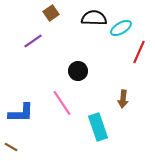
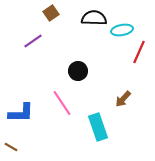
cyan ellipse: moved 1 px right, 2 px down; rotated 20 degrees clockwise
brown arrow: rotated 36 degrees clockwise
